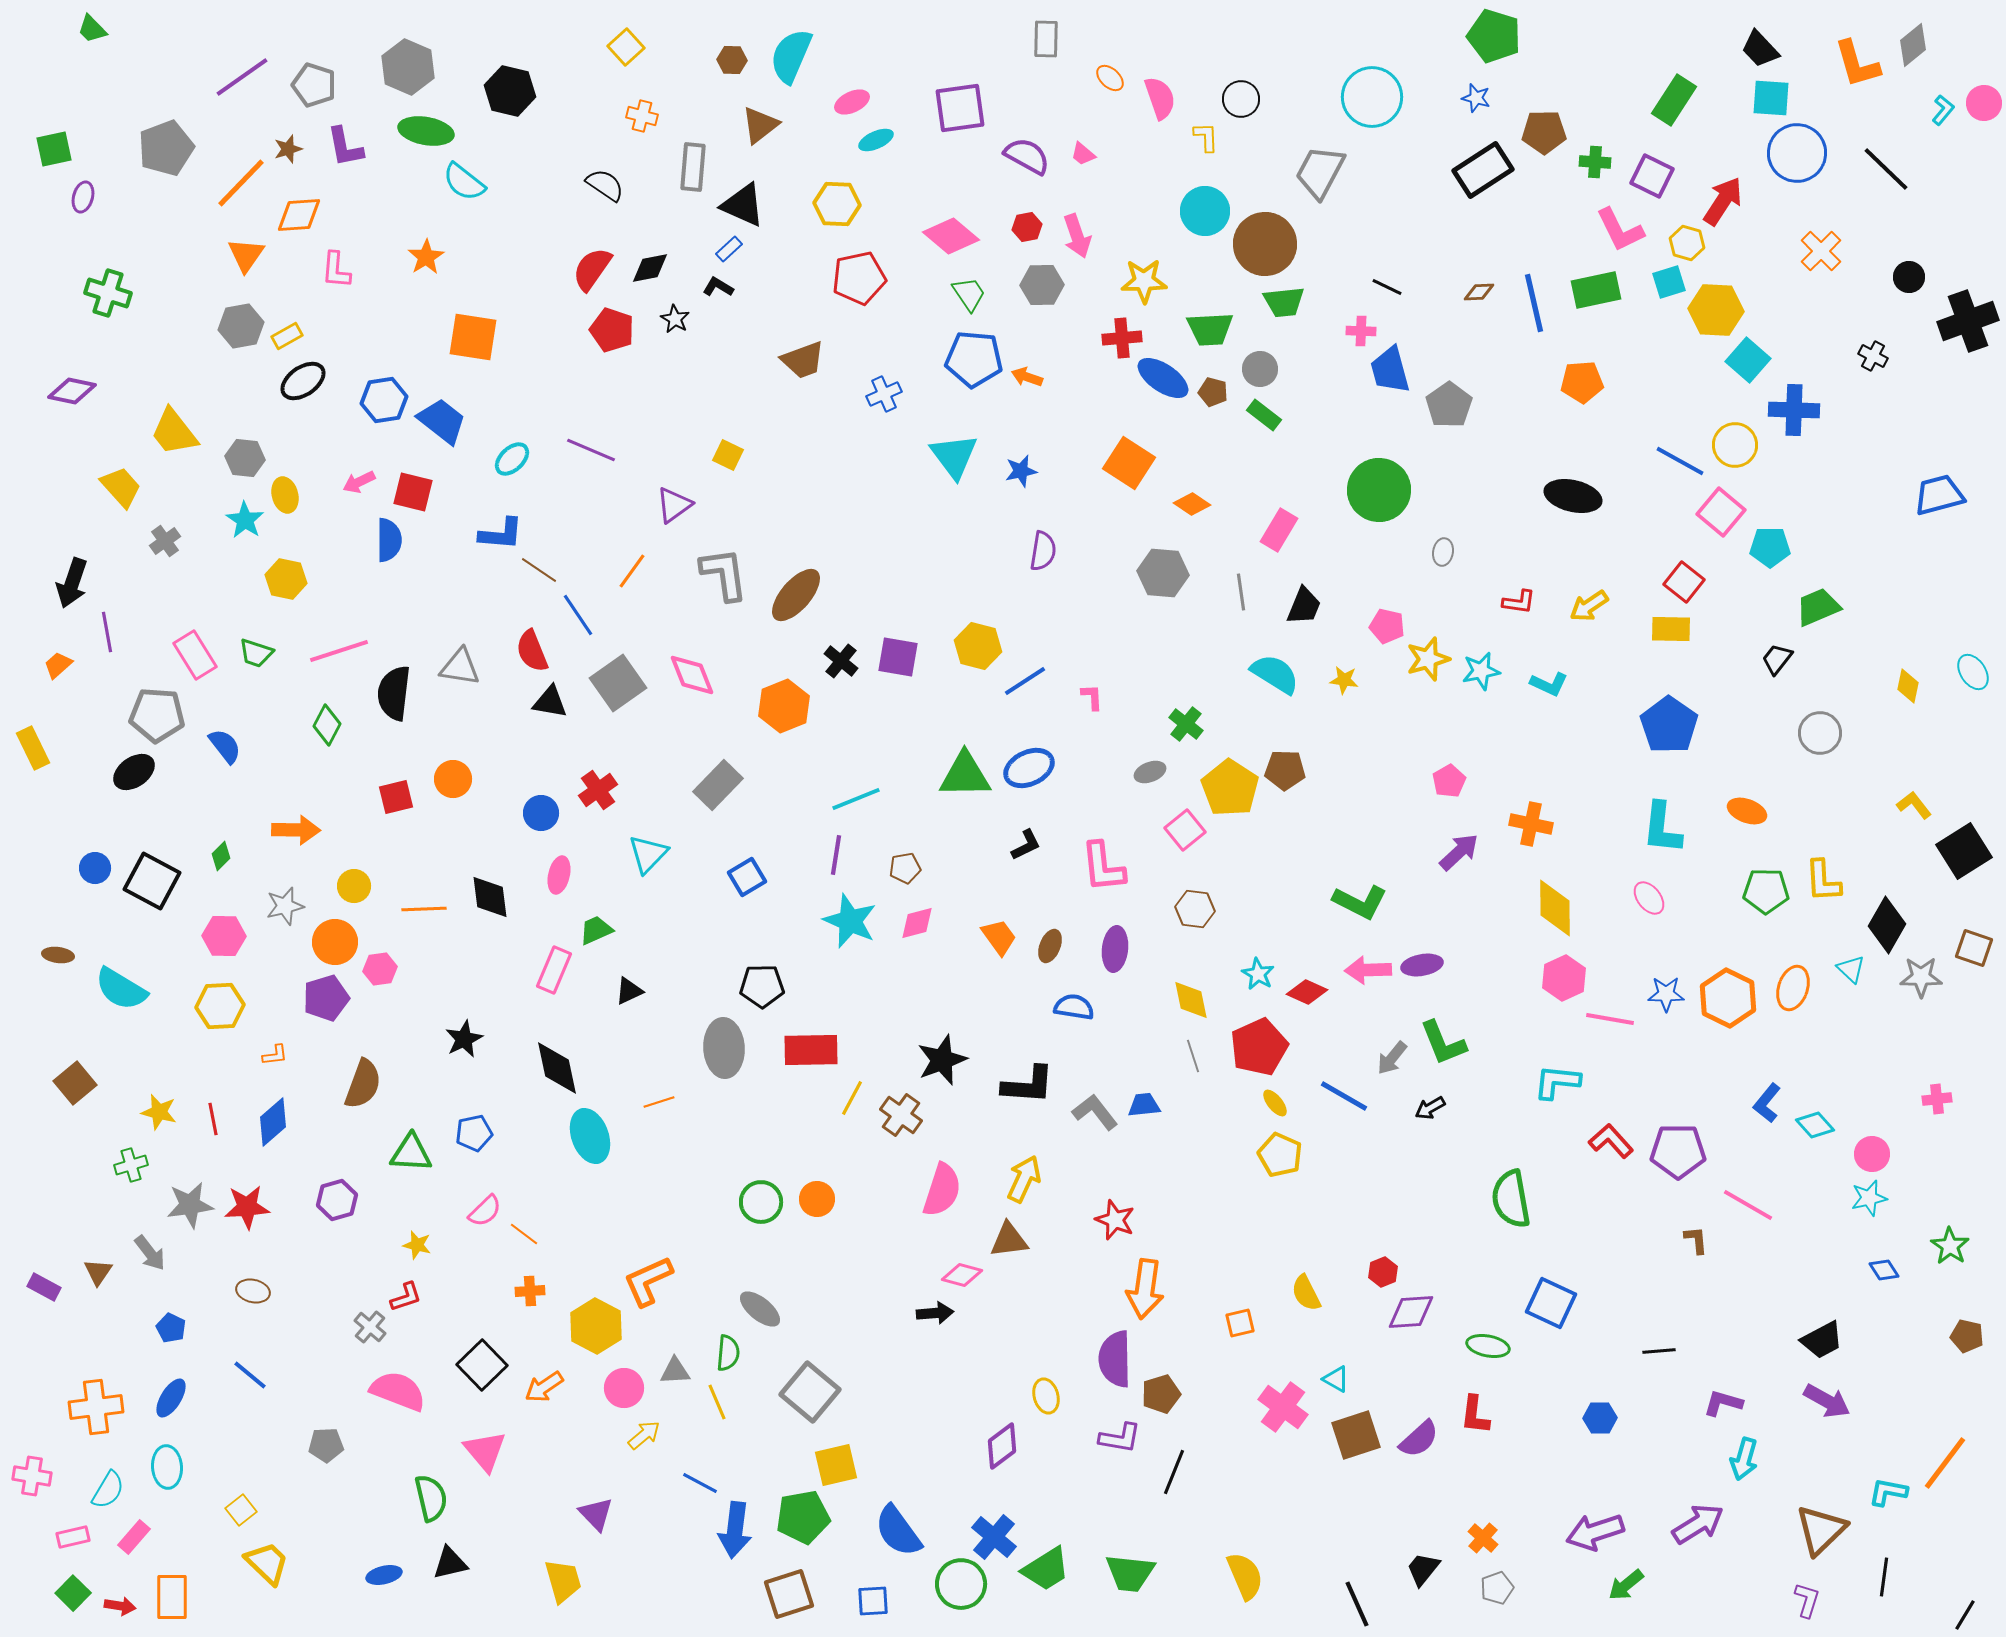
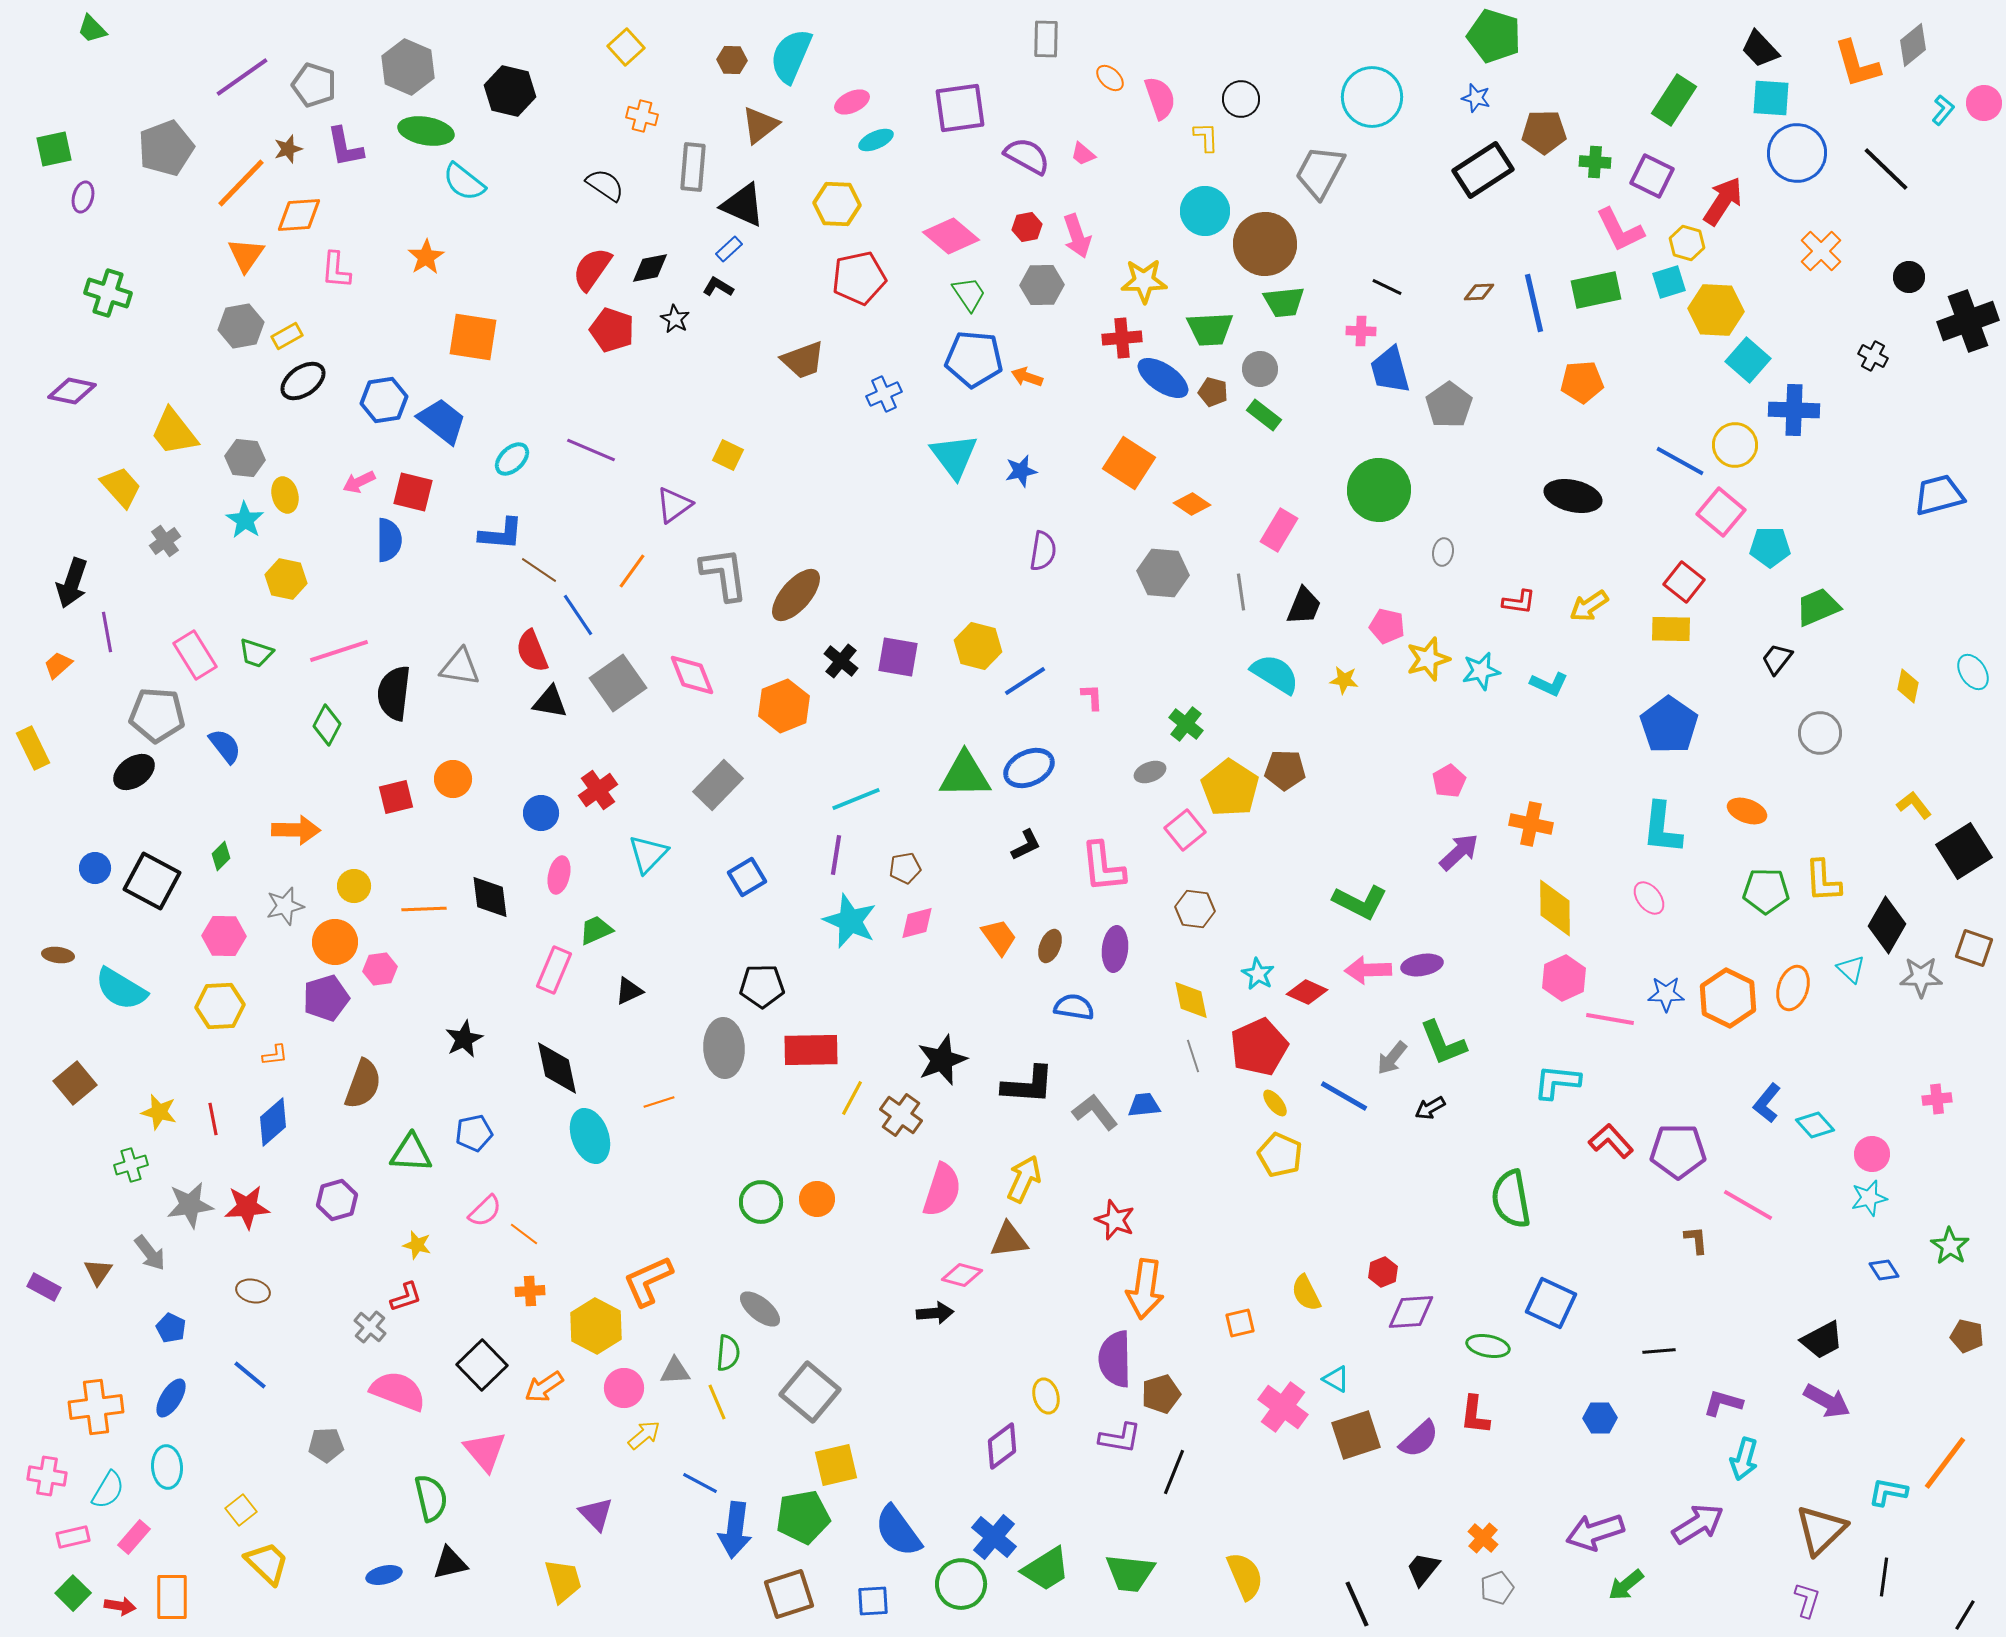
pink cross at (32, 1476): moved 15 px right
